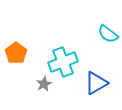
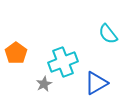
cyan semicircle: rotated 15 degrees clockwise
